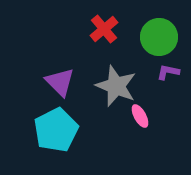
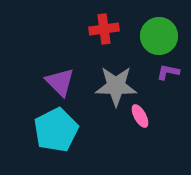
red cross: rotated 32 degrees clockwise
green circle: moved 1 px up
gray star: rotated 21 degrees counterclockwise
